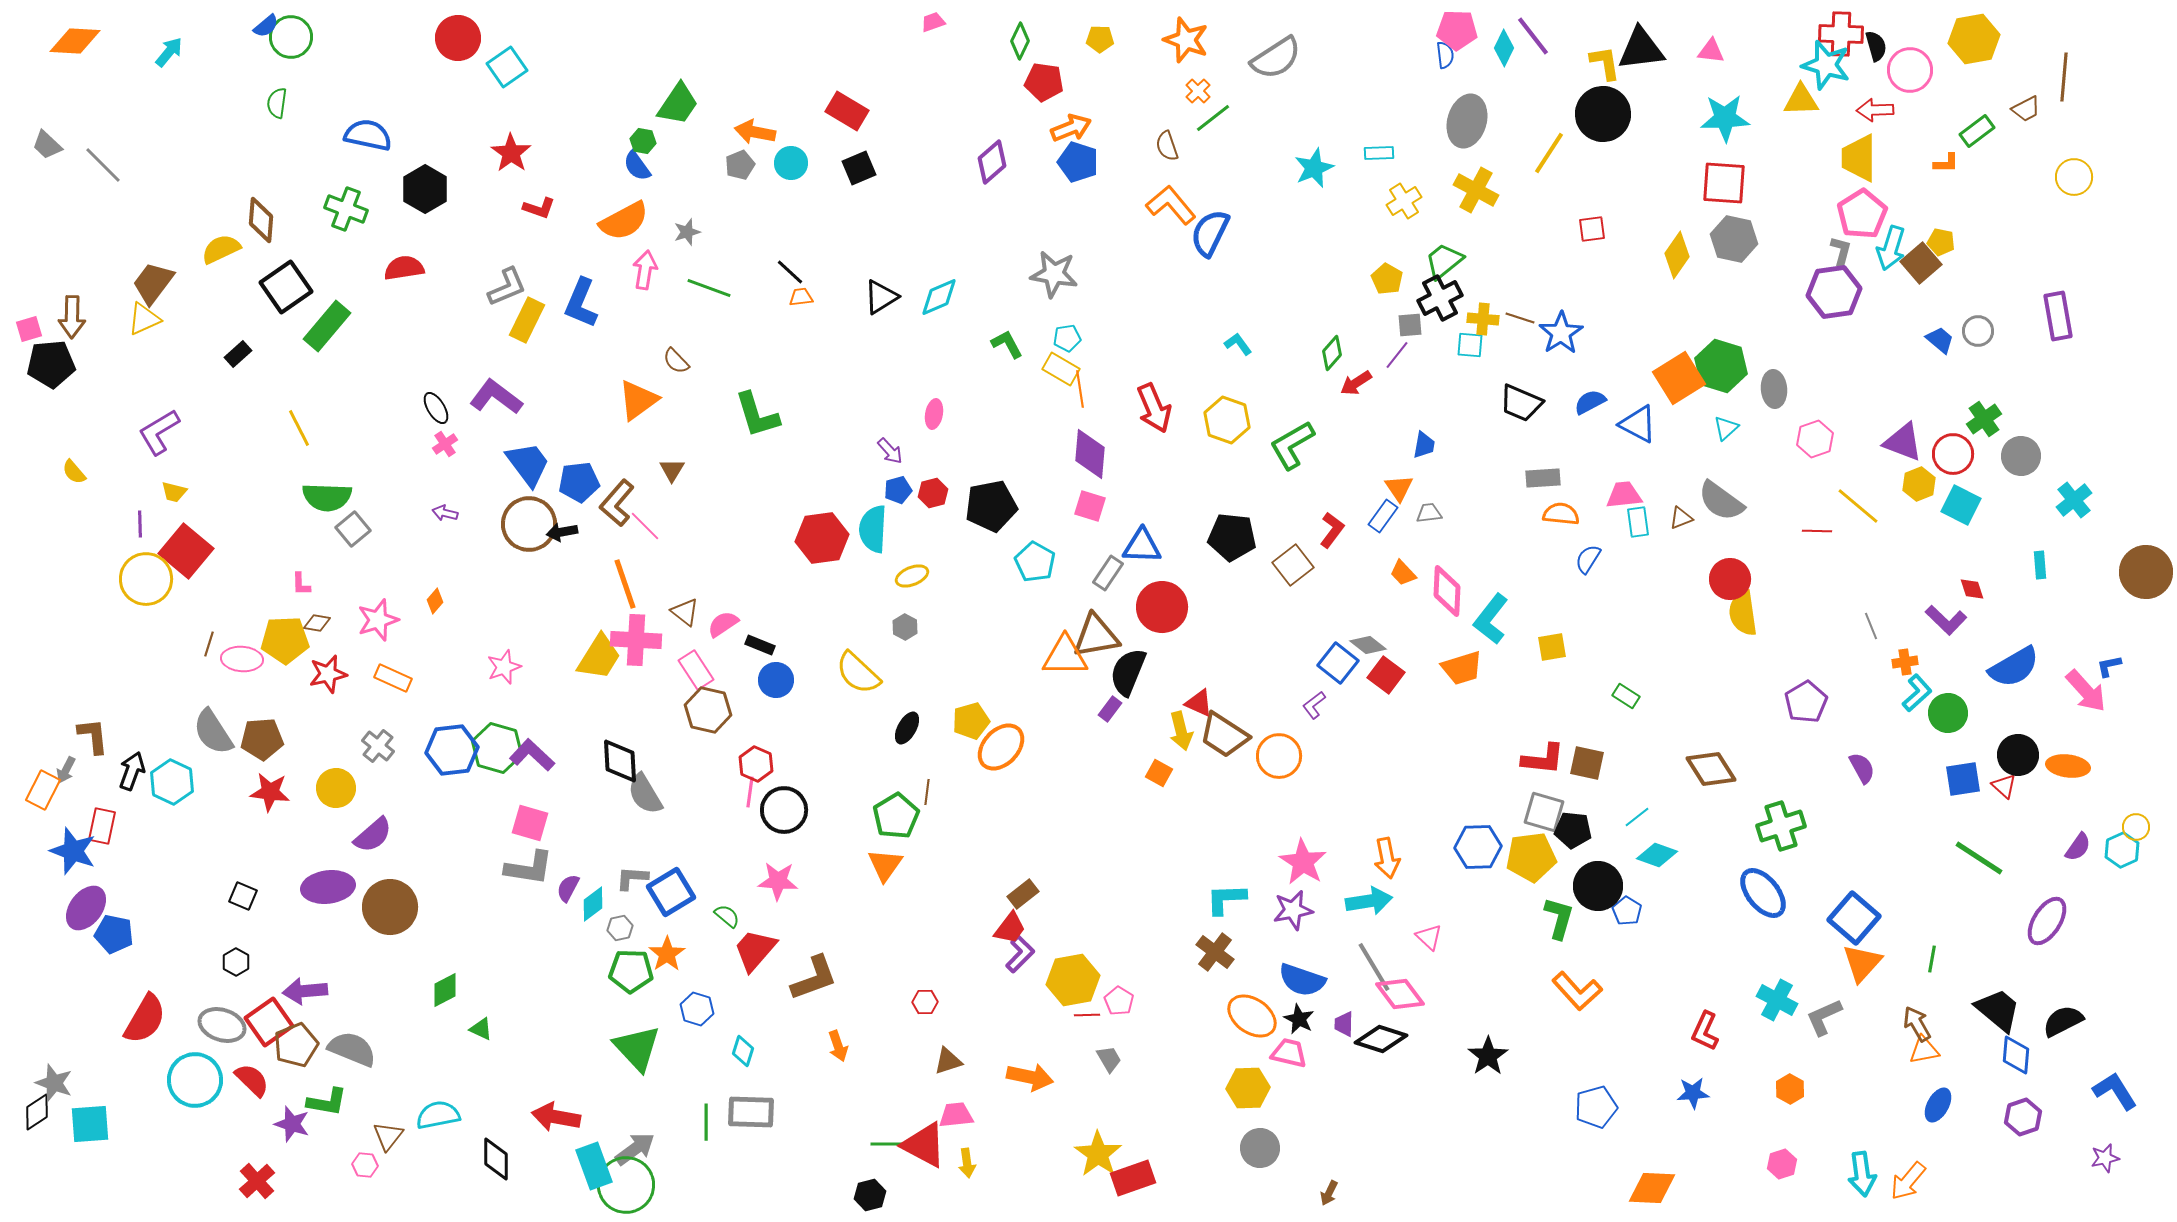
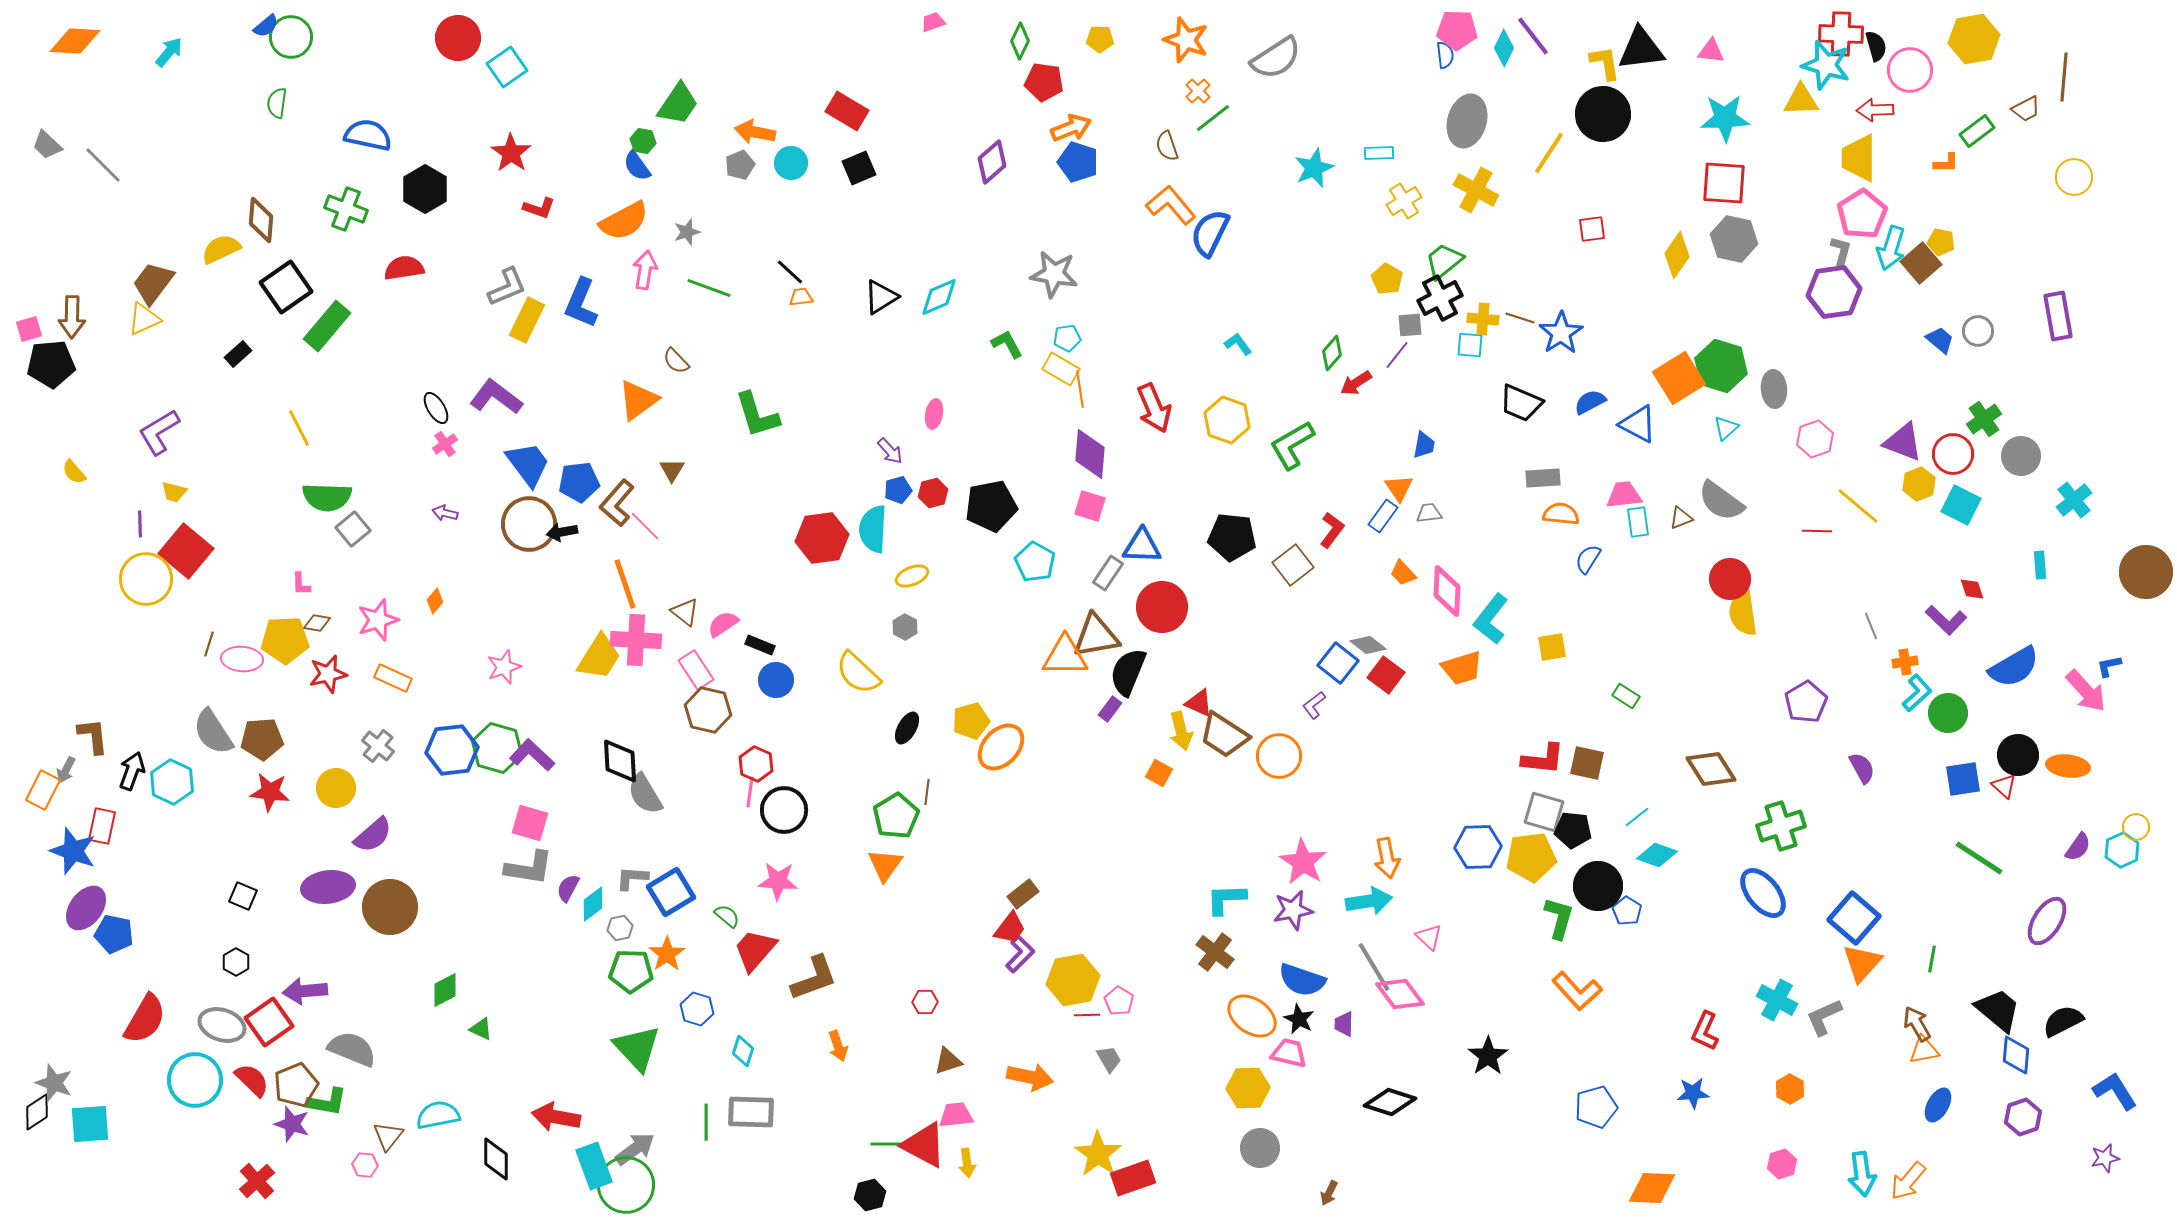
black diamond at (1381, 1039): moved 9 px right, 63 px down
brown pentagon at (296, 1045): moved 40 px down
